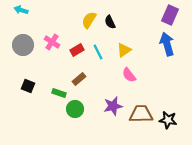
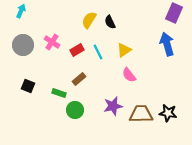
cyan arrow: moved 1 px down; rotated 96 degrees clockwise
purple rectangle: moved 4 px right, 2 px up
green circle: moved 1 px down
black star: moved 7 px up
